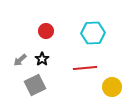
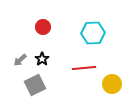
red circle: moved 3 px left, 4 px up
red line: moved 1 px left
yellow circle: moved 3 px up
